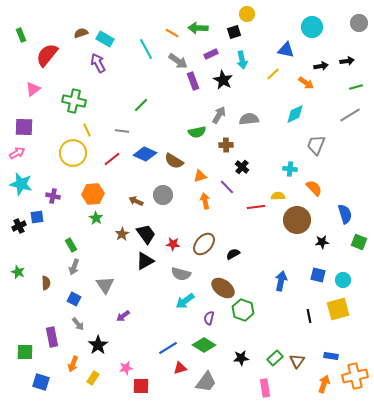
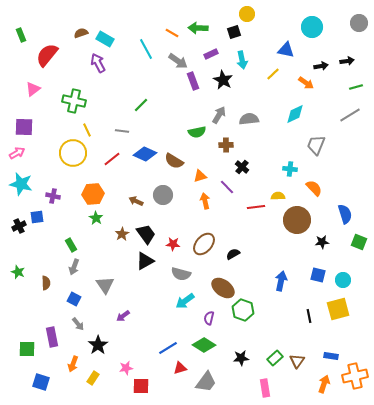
green square at (25, 352): moved 2 px right, 3 px up
